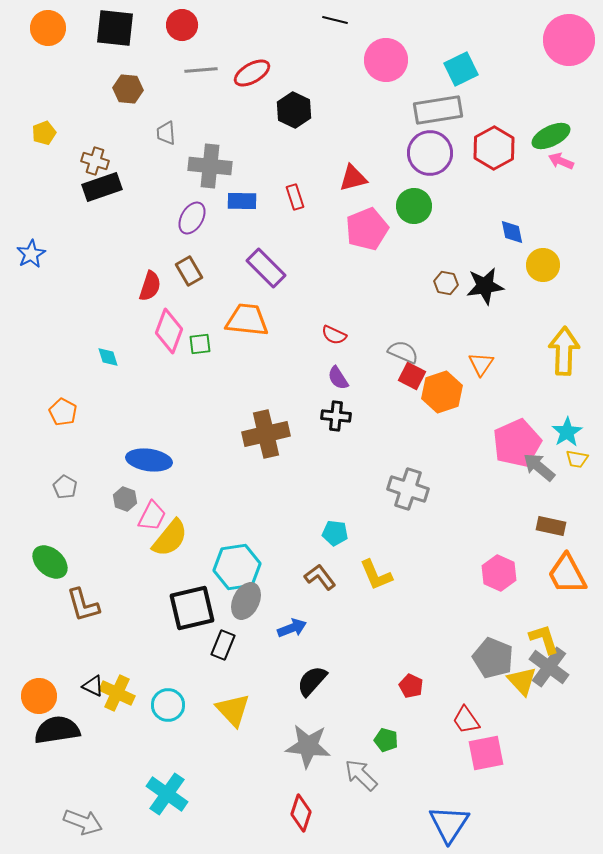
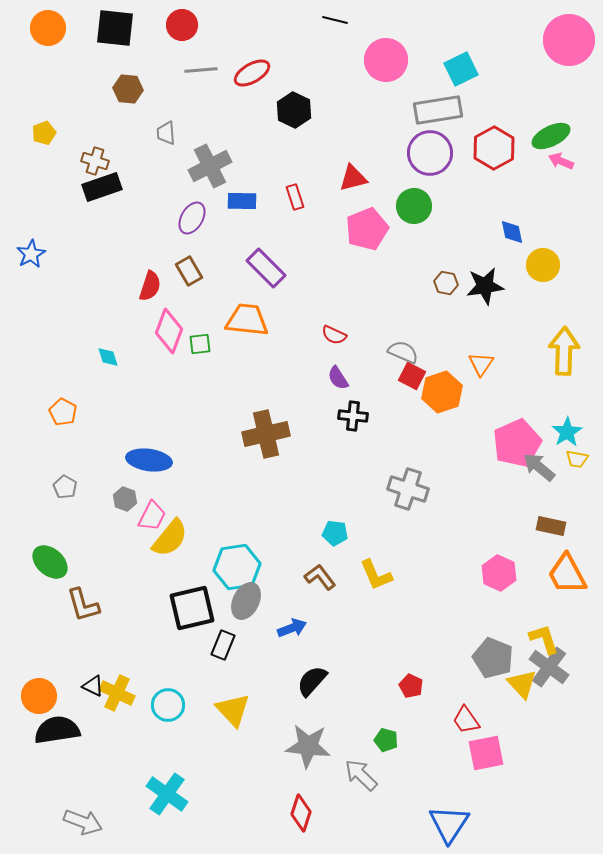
gray cross at (210, 166): rotated 33 degrees counterclockwise
black cross at (336, 416): moved 17 px right
yellow triangle at (522, 681): moved 3 px down
